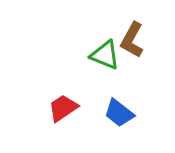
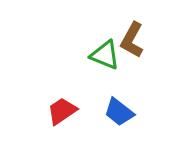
red trapezoid: moved 1 px left, 3 px down
blue trapezoid: moved 1 px up
